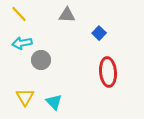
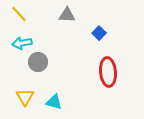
gray circle: moved 3 px left, 2 px down
cyan triangle: rotated 30 degrees counterclockwise
